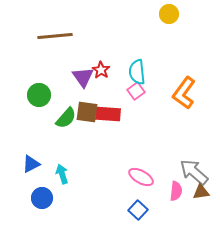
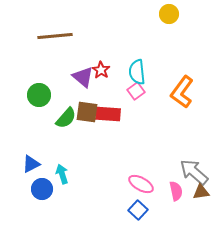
purple triangle: rotated 15 degrees counterclockwise
orange L-shape: moved 2 px left, 1 px up
pink ellipse: moved 7 px down
pink semicircle: rotated 18 degrees counterclockwise
blue circle: moved 9 px up
